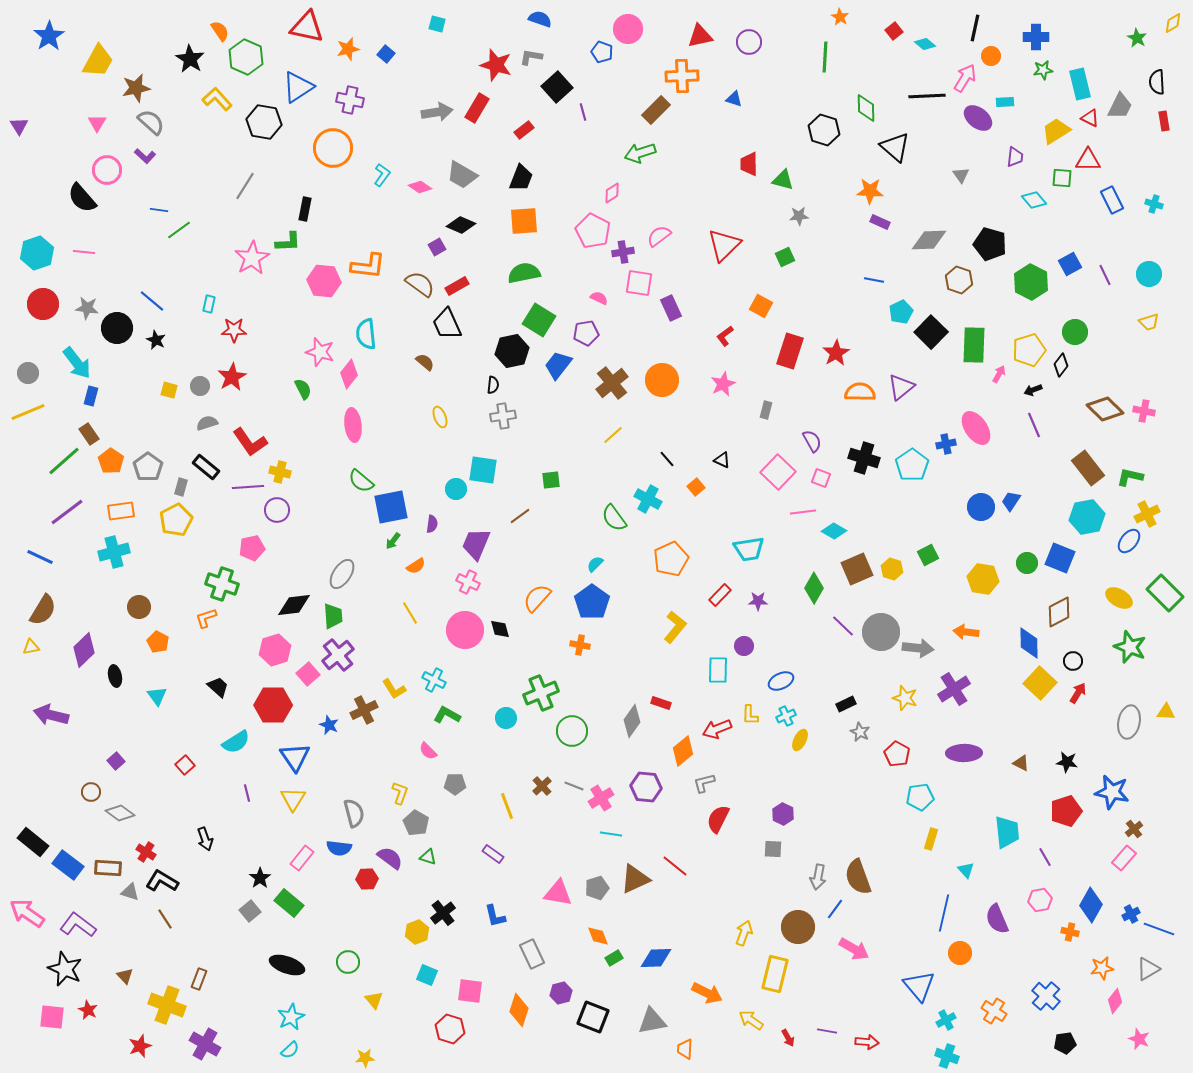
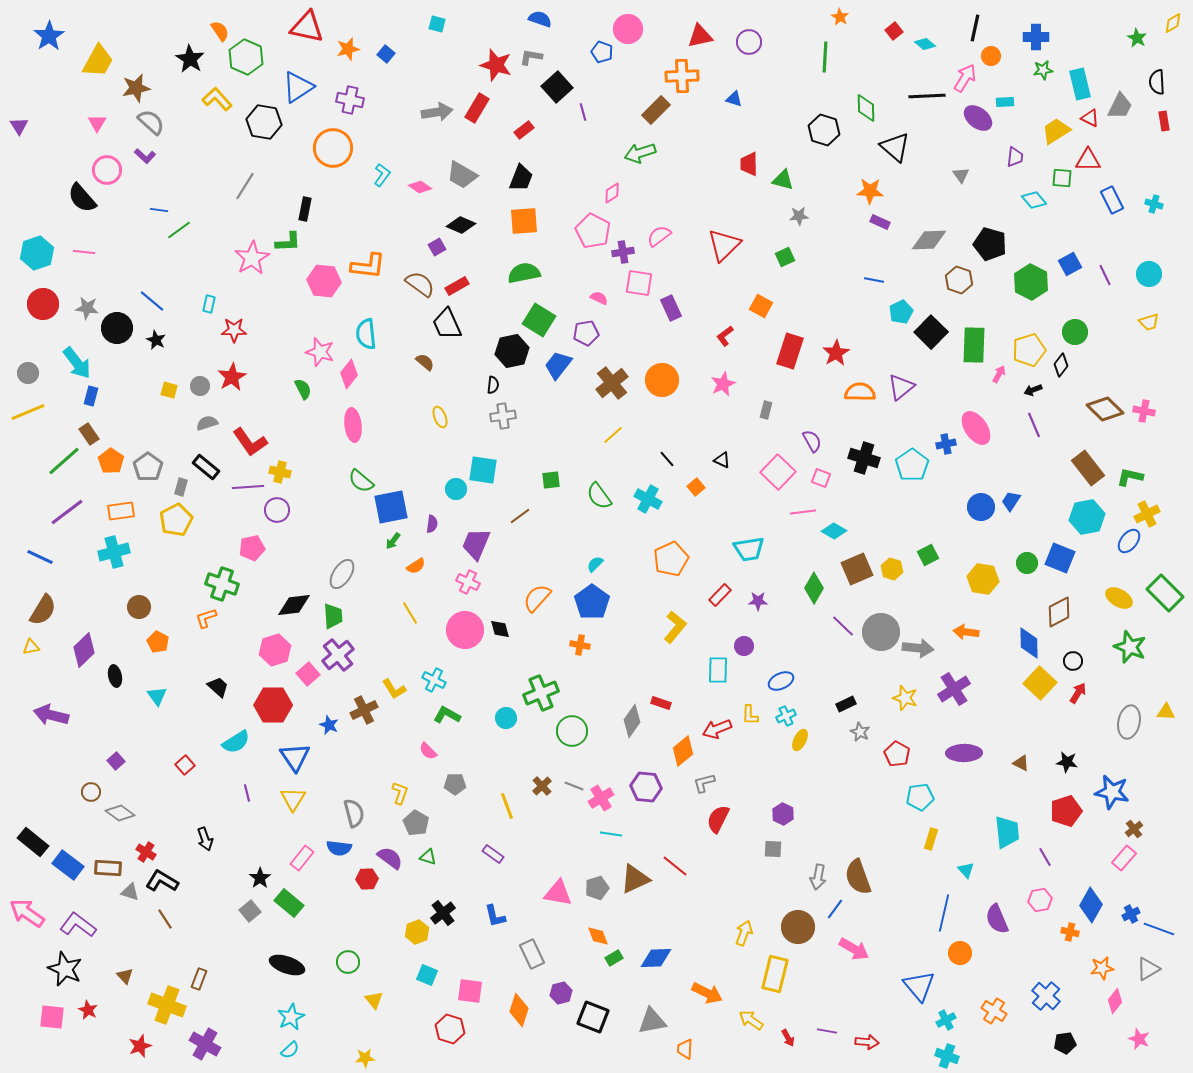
green semicircle at (614, 518): moved 15 px left, 22 px up
